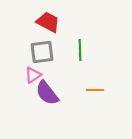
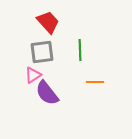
red trapezoid: rotated 20 degrees clockwise
orange line: moved 8 px up
